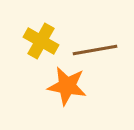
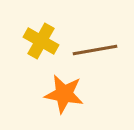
orange star: moved 3 px left, 8 px down
